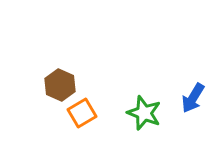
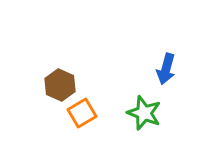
blue arrow: moved 27 px left, 29 px up; rotated 16 degrees counterclockwise
